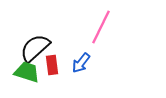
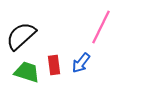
black semicircle: moved 14 px left, 12 px up
red rectangle: moved 2 px right
